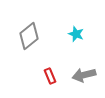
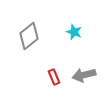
cyan star: moved 2 px left, 2 px up
red rectangle: moved 4 px right, 1 px down
